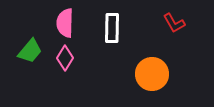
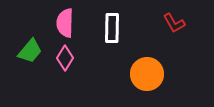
orange circle: moved 5 px left
